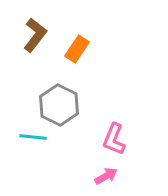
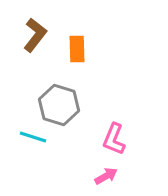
orange rectangle: rotated 36 degrees counterclockwise
gray hexagon: rotated 9 degrees counterclockwise
cyan line: rotated 12 degrees clockwise
